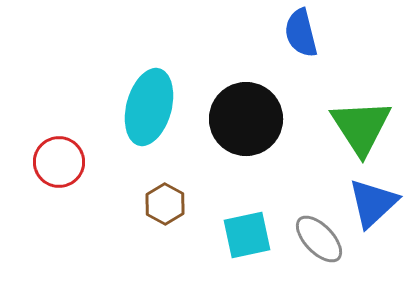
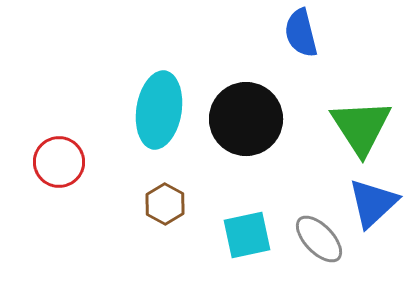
cyan ellipse: moved 10 px right, 3 px down; rotated 6 degrees counterclockwise
